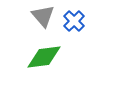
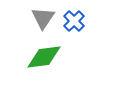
gray triangle: moved 2 px down; rotated 15 degrees clockwise
